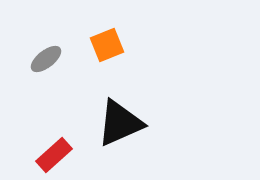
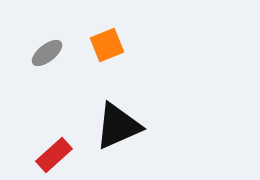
gray ellipse: moved 1 px right, 6 px up
black triangle: moved 2 px left, 3 px down
